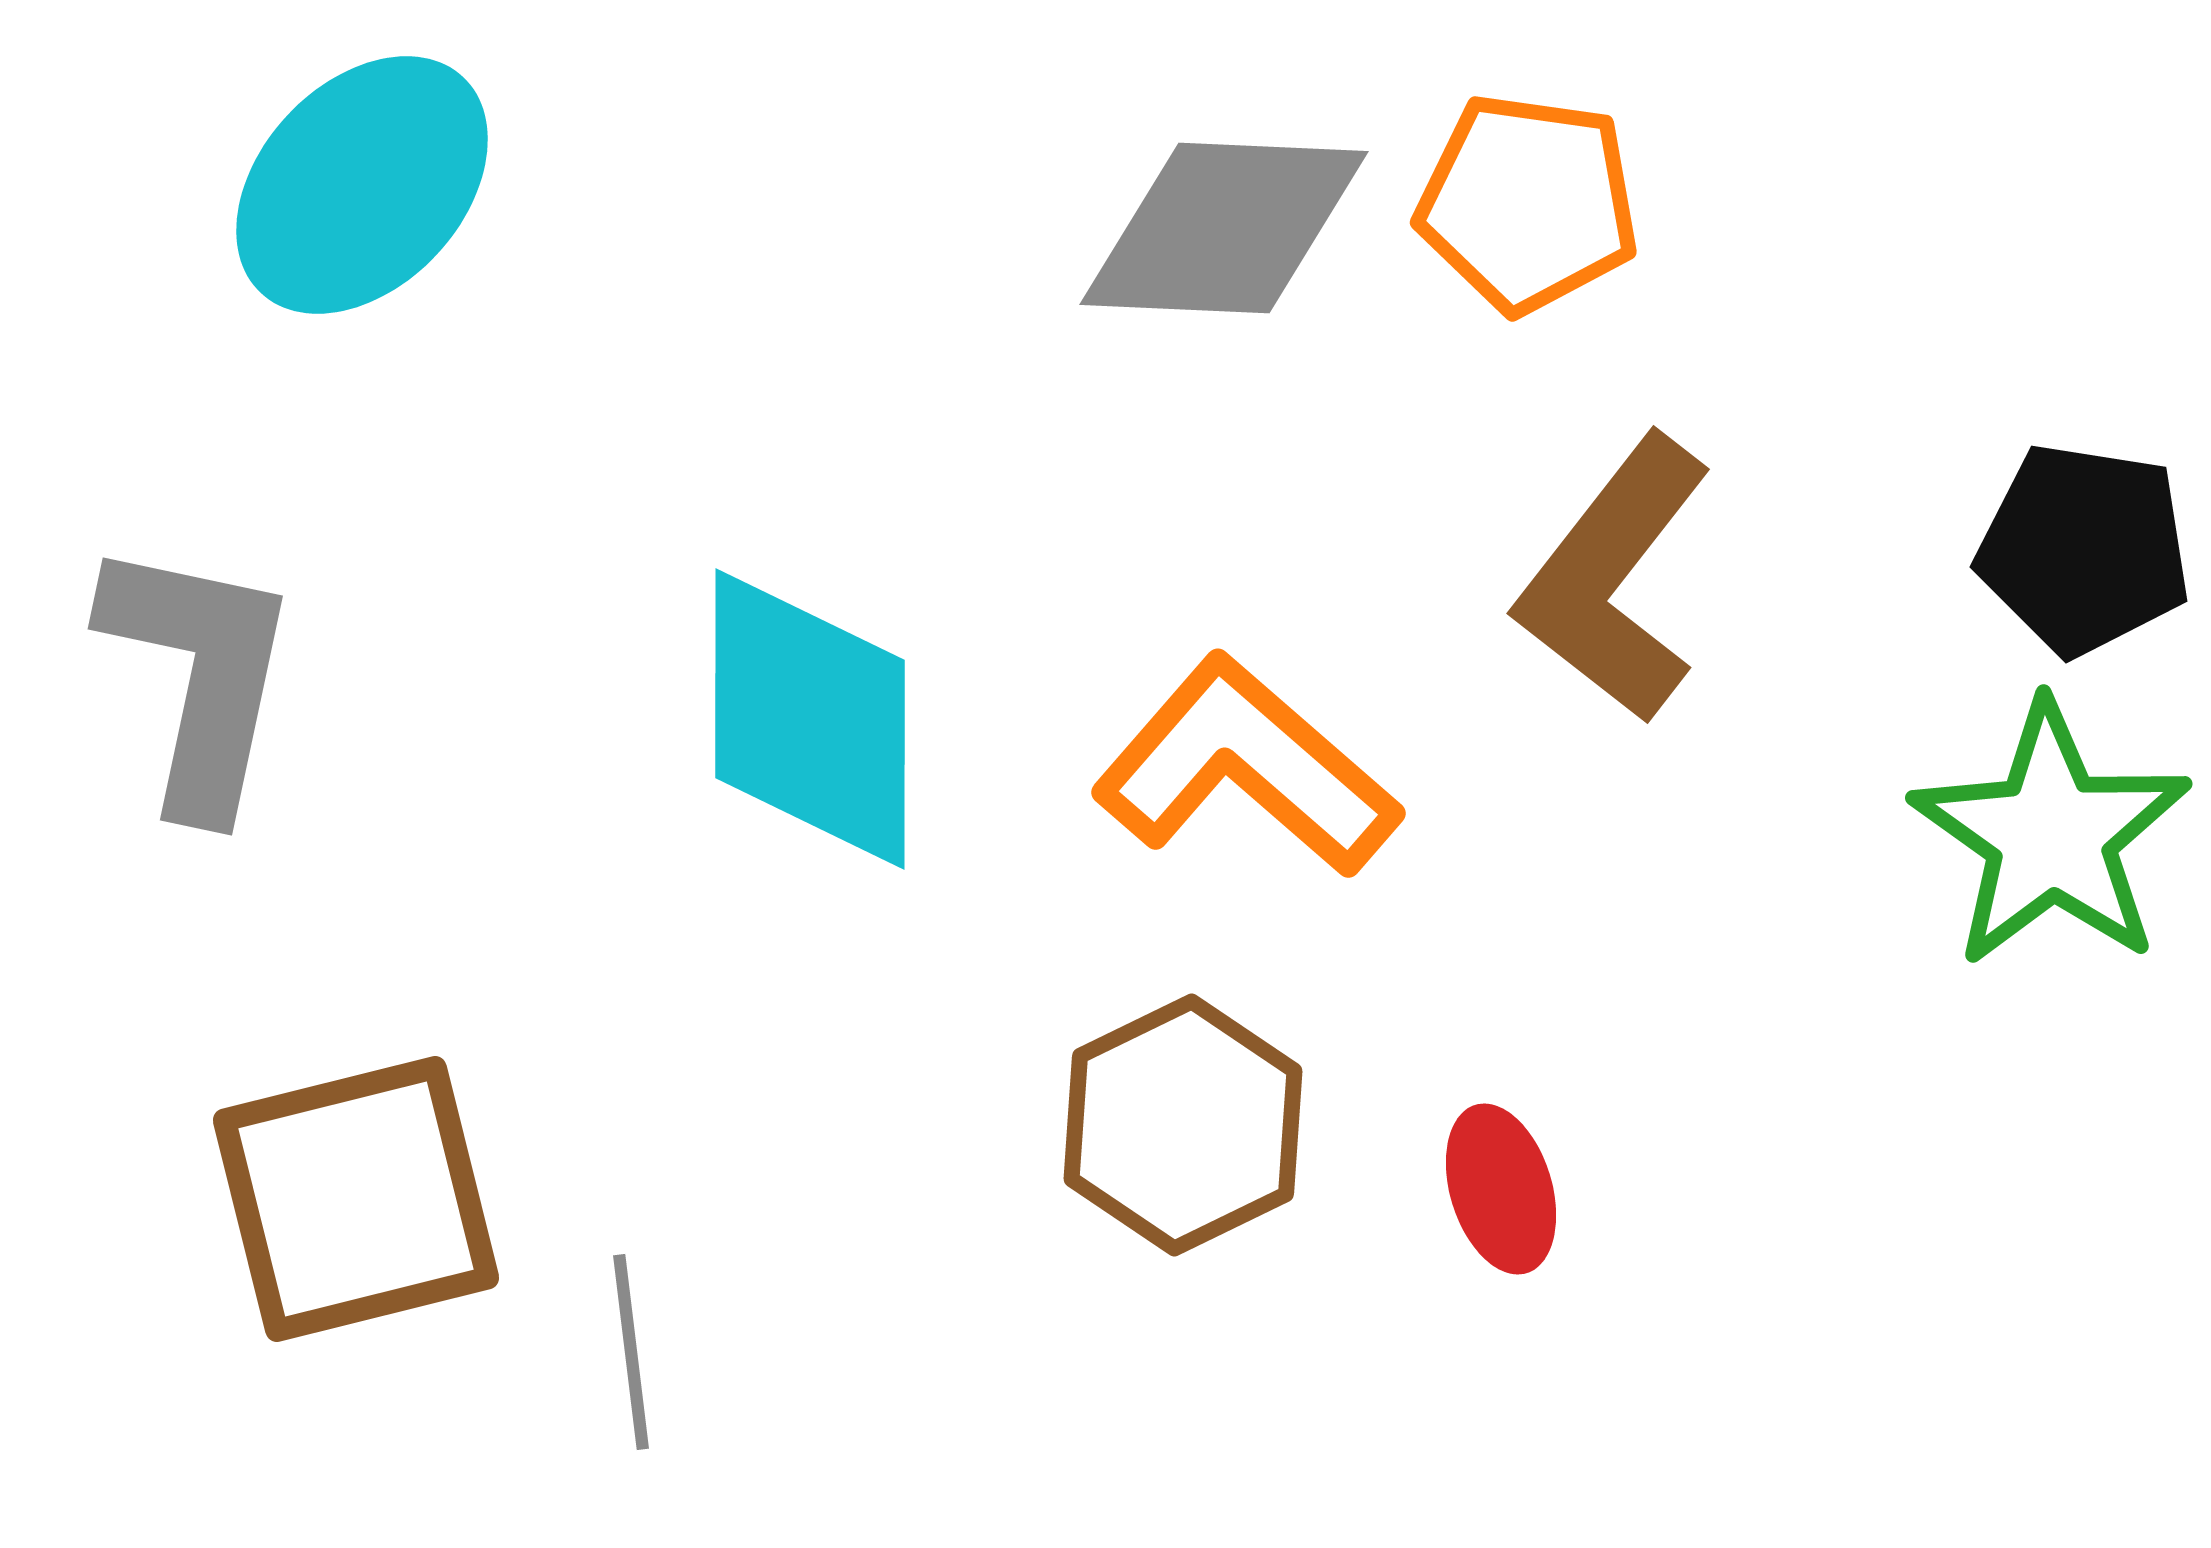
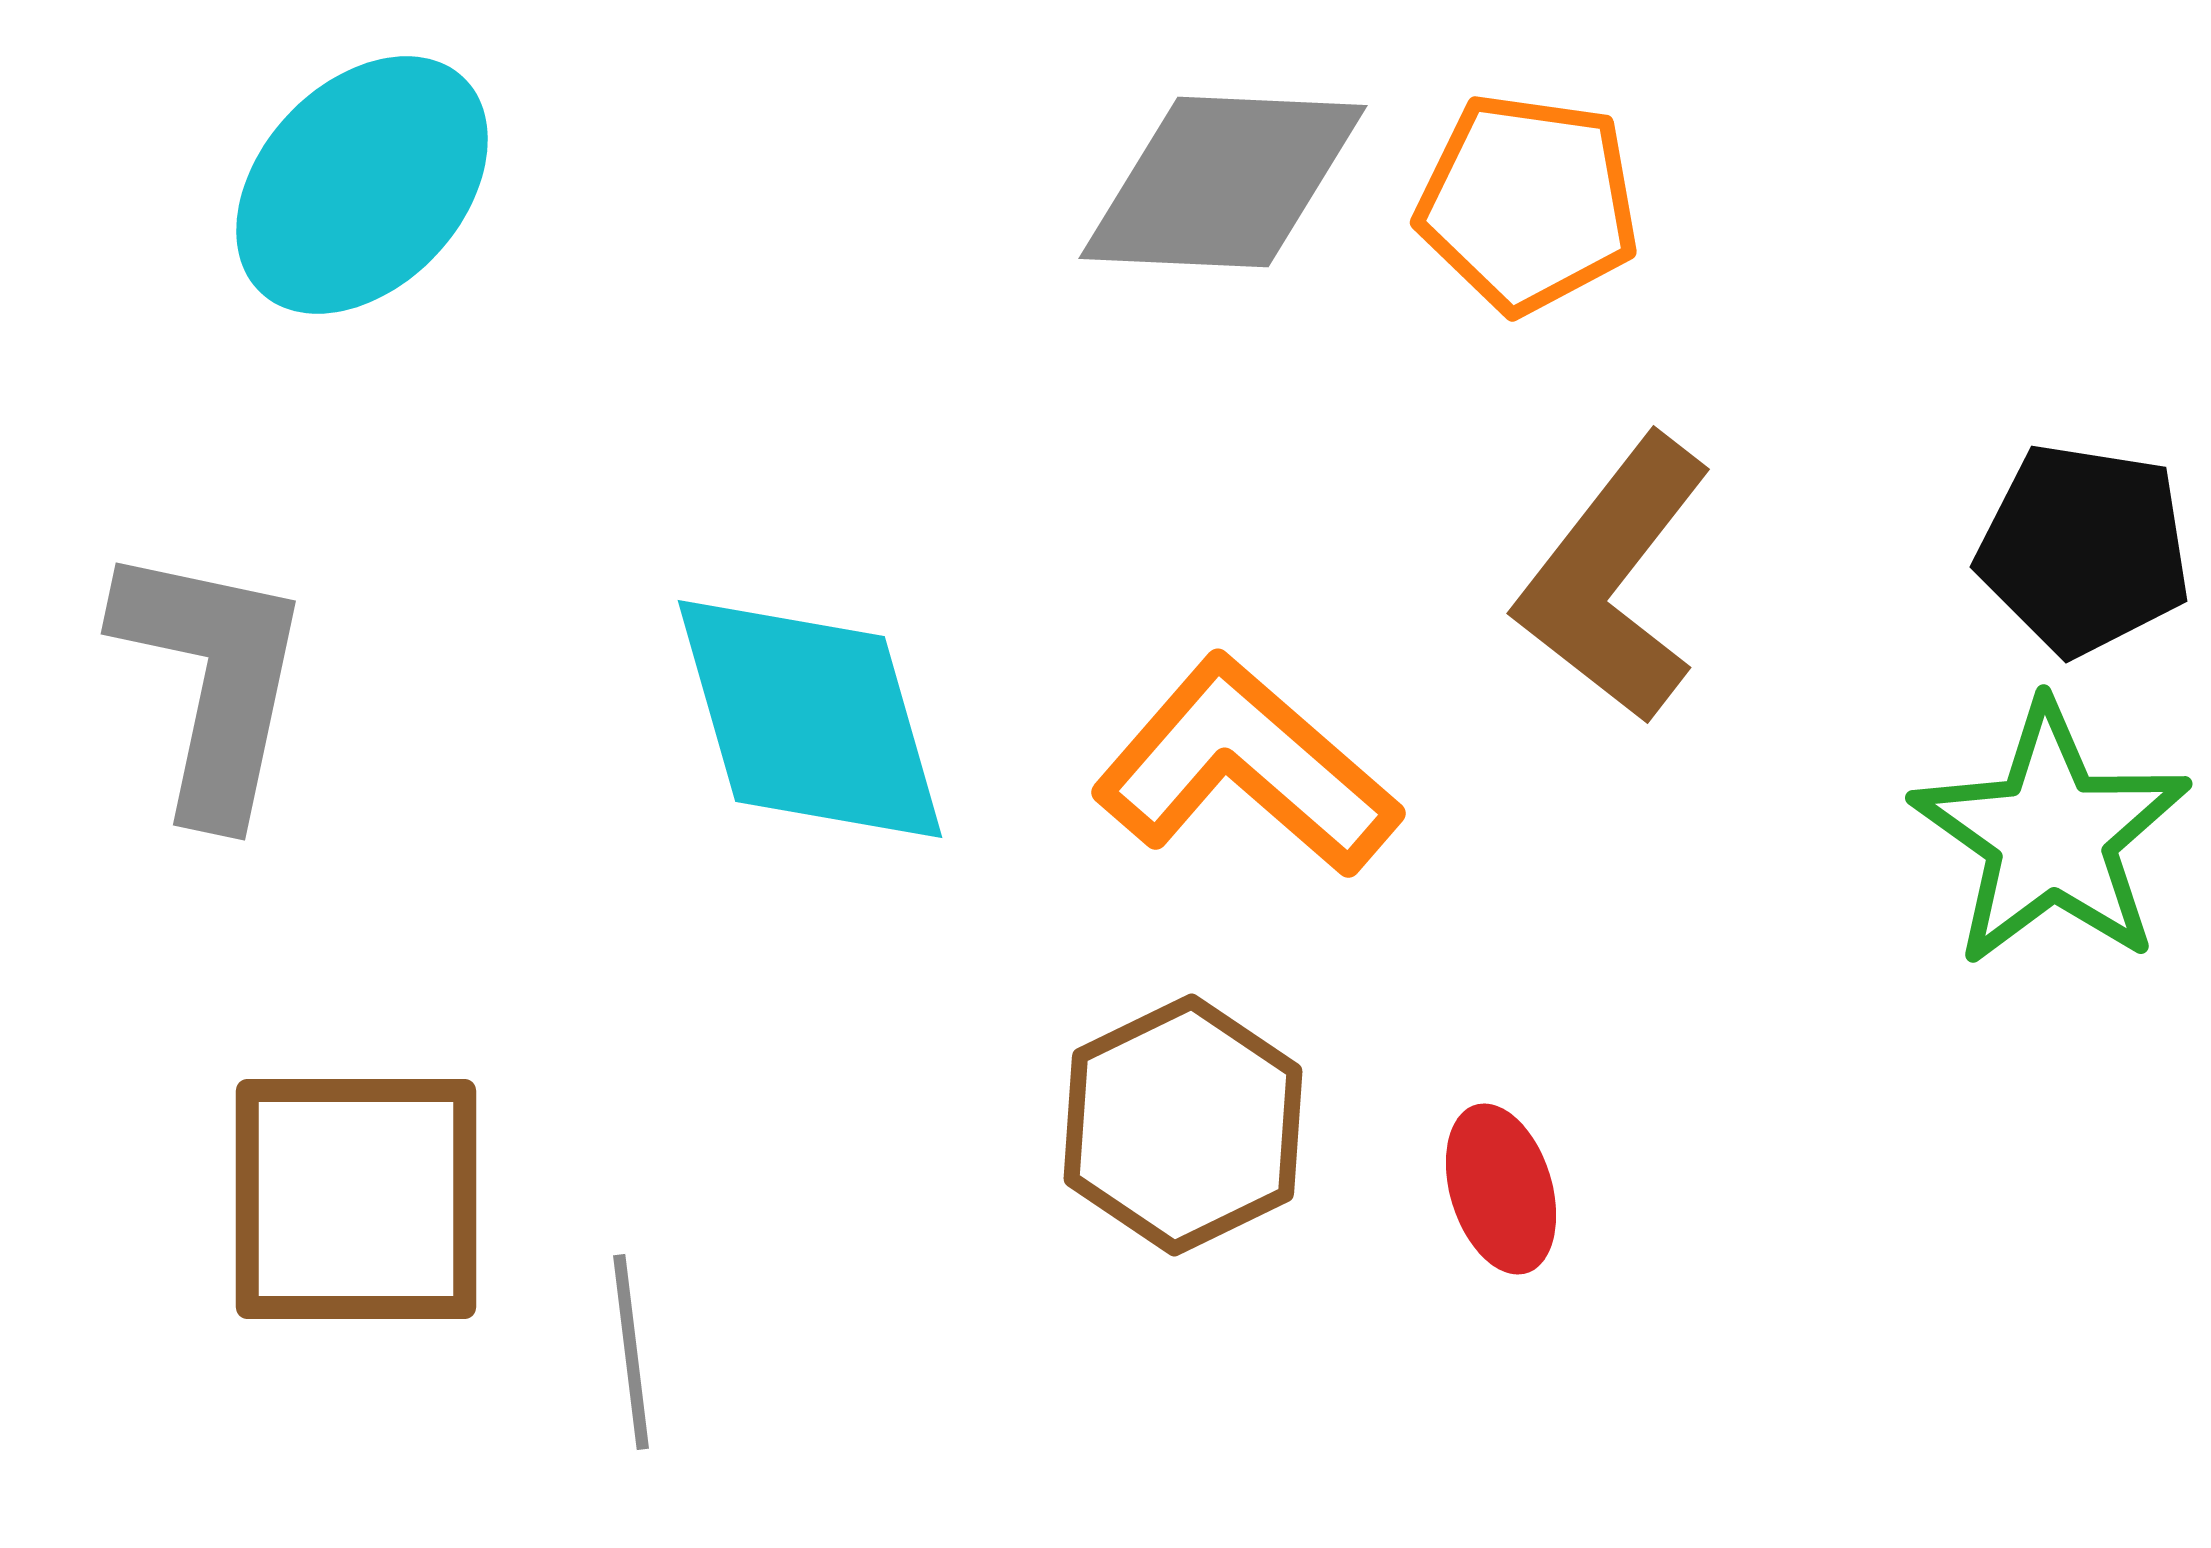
gray diamond: moved 1 px left, 46 px up
gray L-shape: moved 13 px right, 5 px down
cyan diamond: rotated 16 degrees counterclockwise
brown square: rotated 14 degrees clockwise
